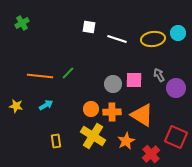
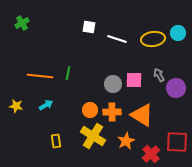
green line: rotated 32 degrees counterclockwise
orange circle: moved 1 px left, 1 px down
red square: moved 1 px right, 5 px down; rotated 20 degrees counterclockwise
